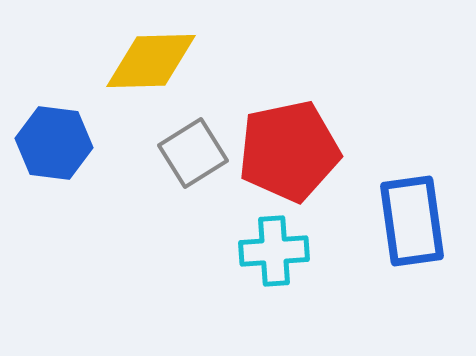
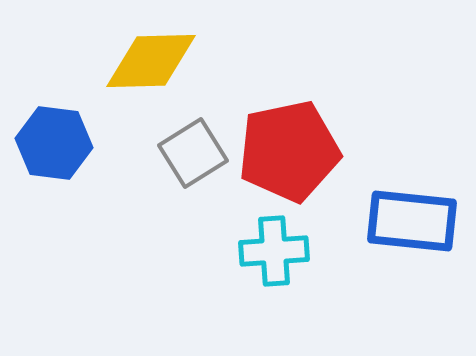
blue rectangle: rotated 76 degrees counterclockwise
